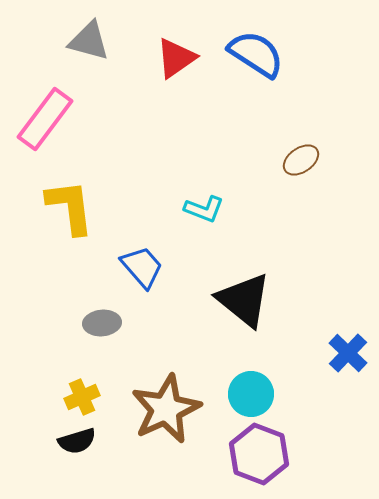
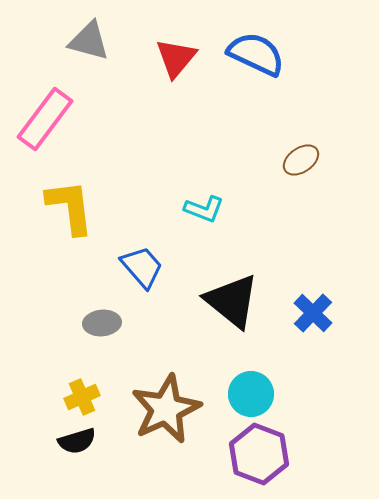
blue semicircle: rotated 8 degrees counterclockwise
red triangle: rotated 15 degrees counterclockwise
black triangle: moved 12 px left, 1 px down
blue cross: moved 35 px left, 40 px up
